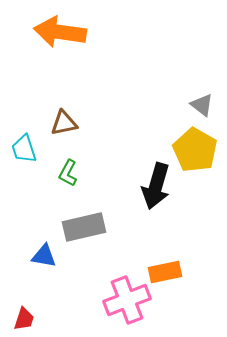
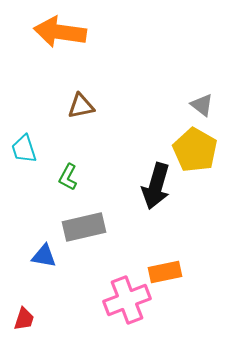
brown triangle: moved 17 px right, 17 px up
green L-shape: moved 4 px down
